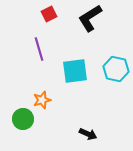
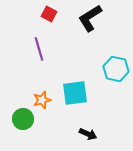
red square: rotated 35 degrees counterclockwise
cyan square: moved 22 px down
